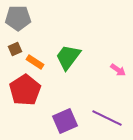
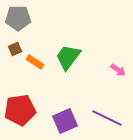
red pentagon: moved 5 px left, 20 px down; rotated 24 degrees clockwise
